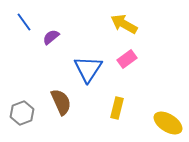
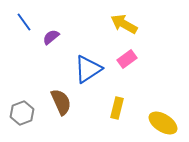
blue triangle: rotated 24 degrees clockwise
yellow ellipse: moved 5 px left
